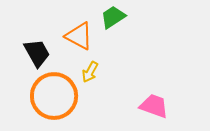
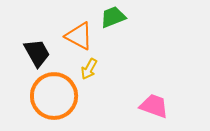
green trapezoid: rotated 12 degrees clockwise
yellow arrow: moved 1 px left, 3 px up
